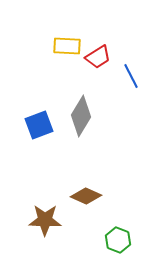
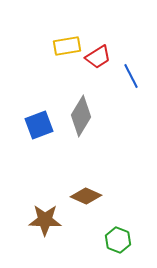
yellow rectangle: rotated 12 degrees counterclockwise
